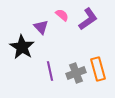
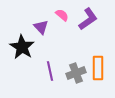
orange rectangle: moved 1 px up; rotated 15 degrees clockwise
